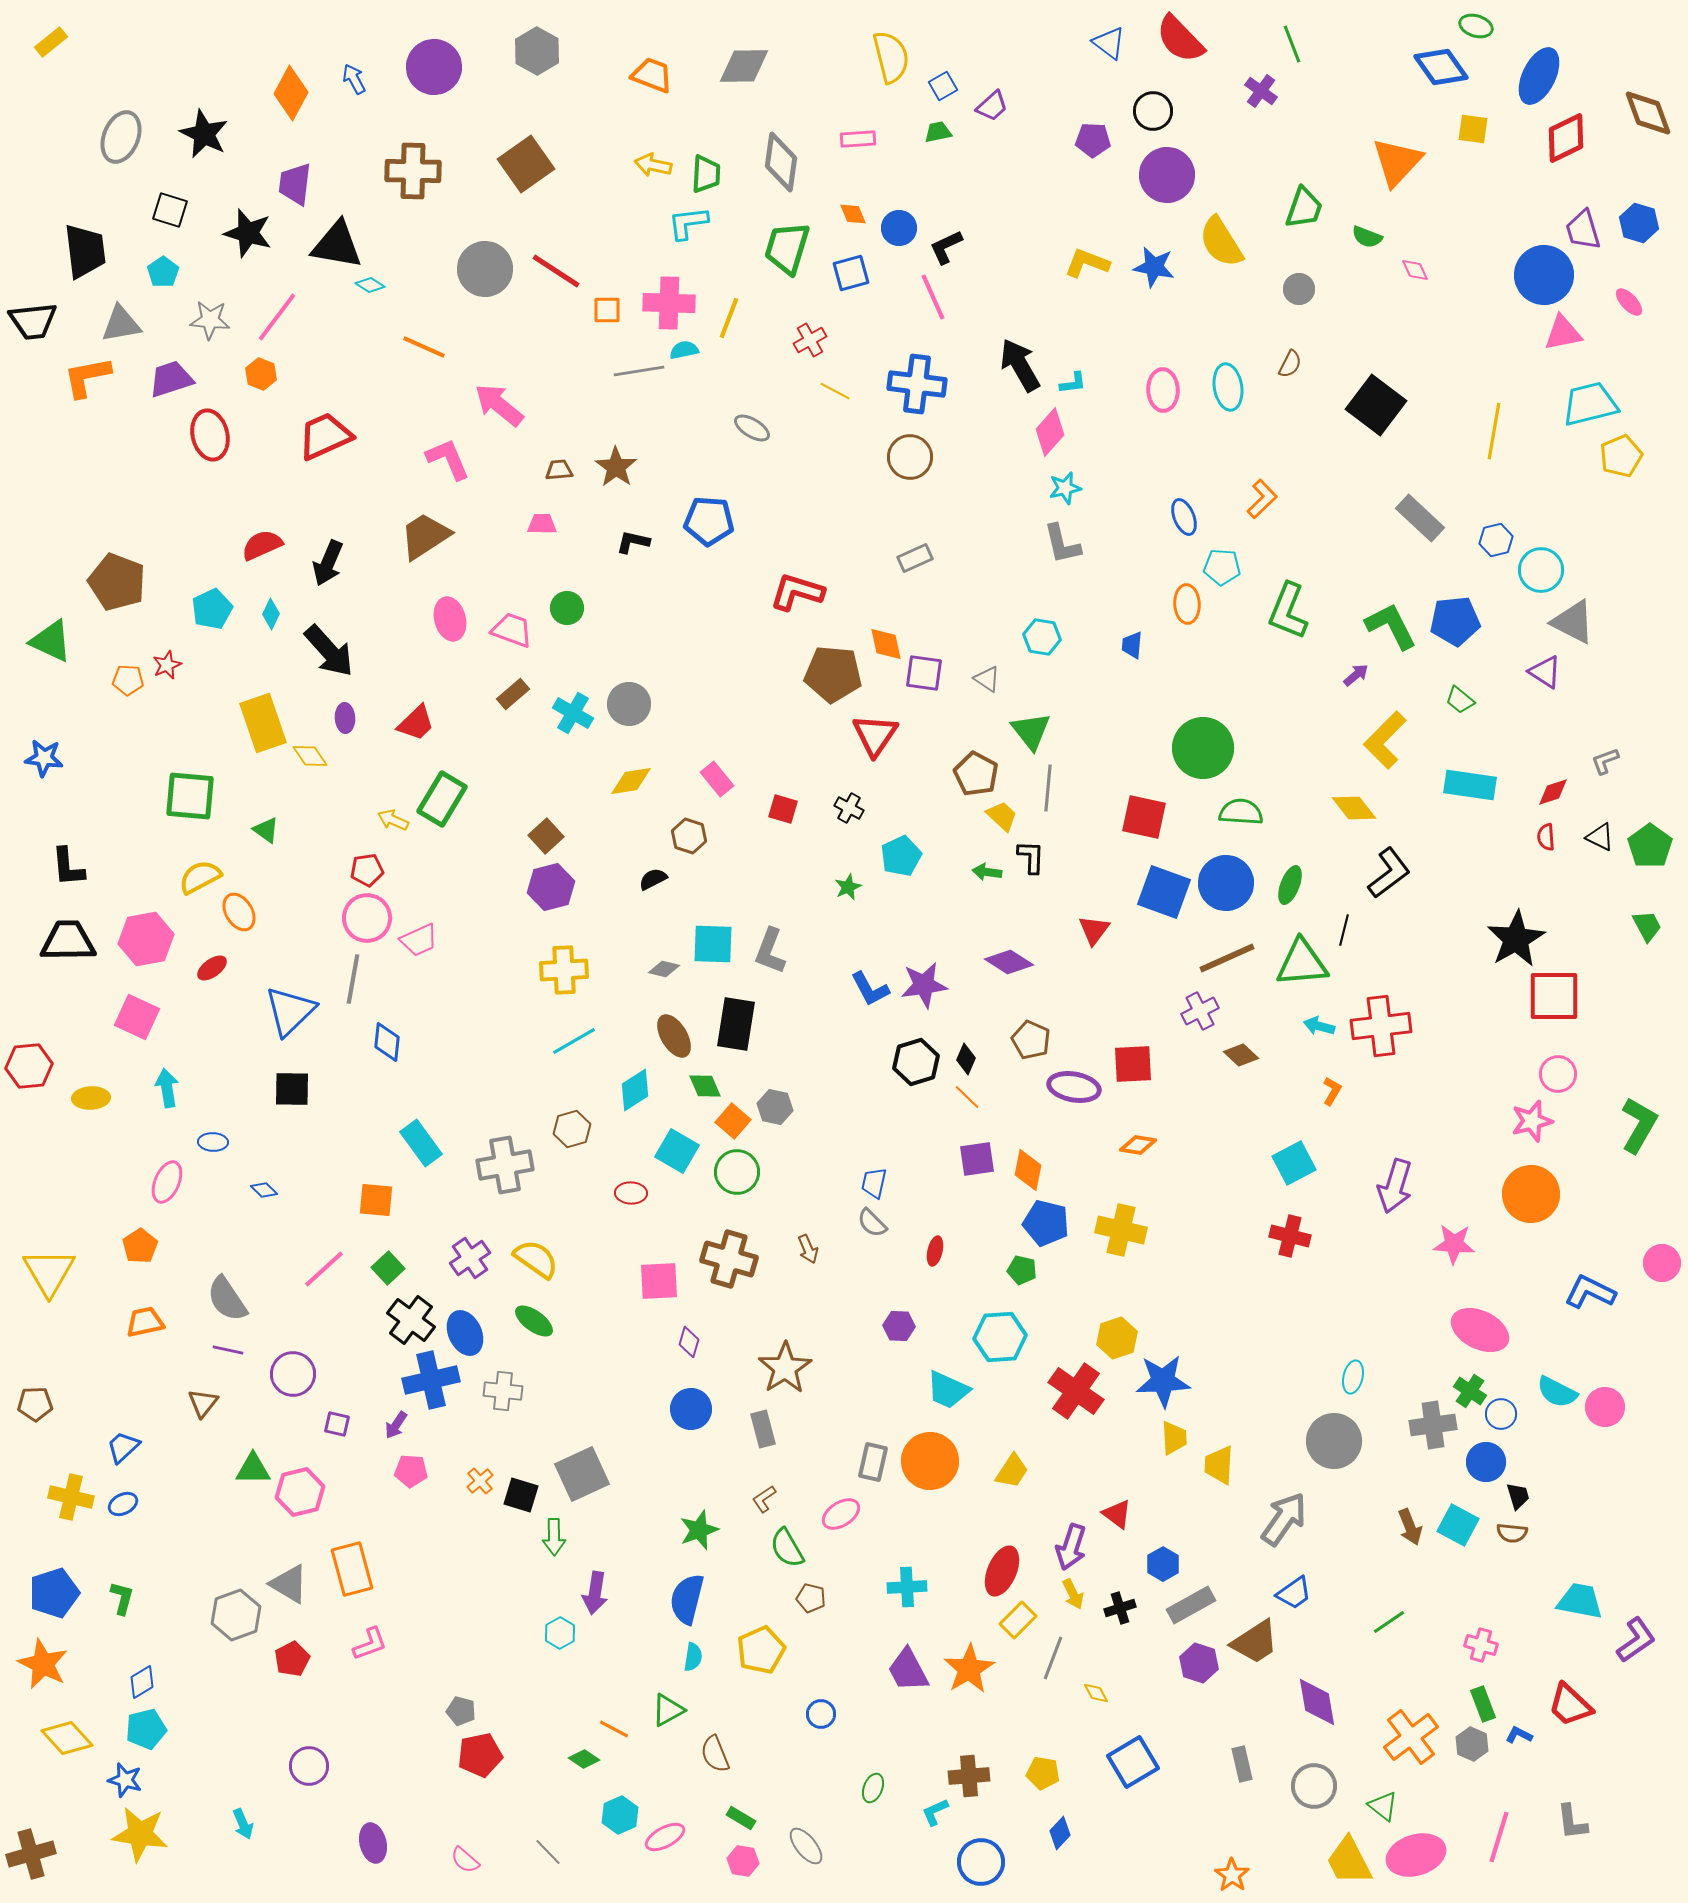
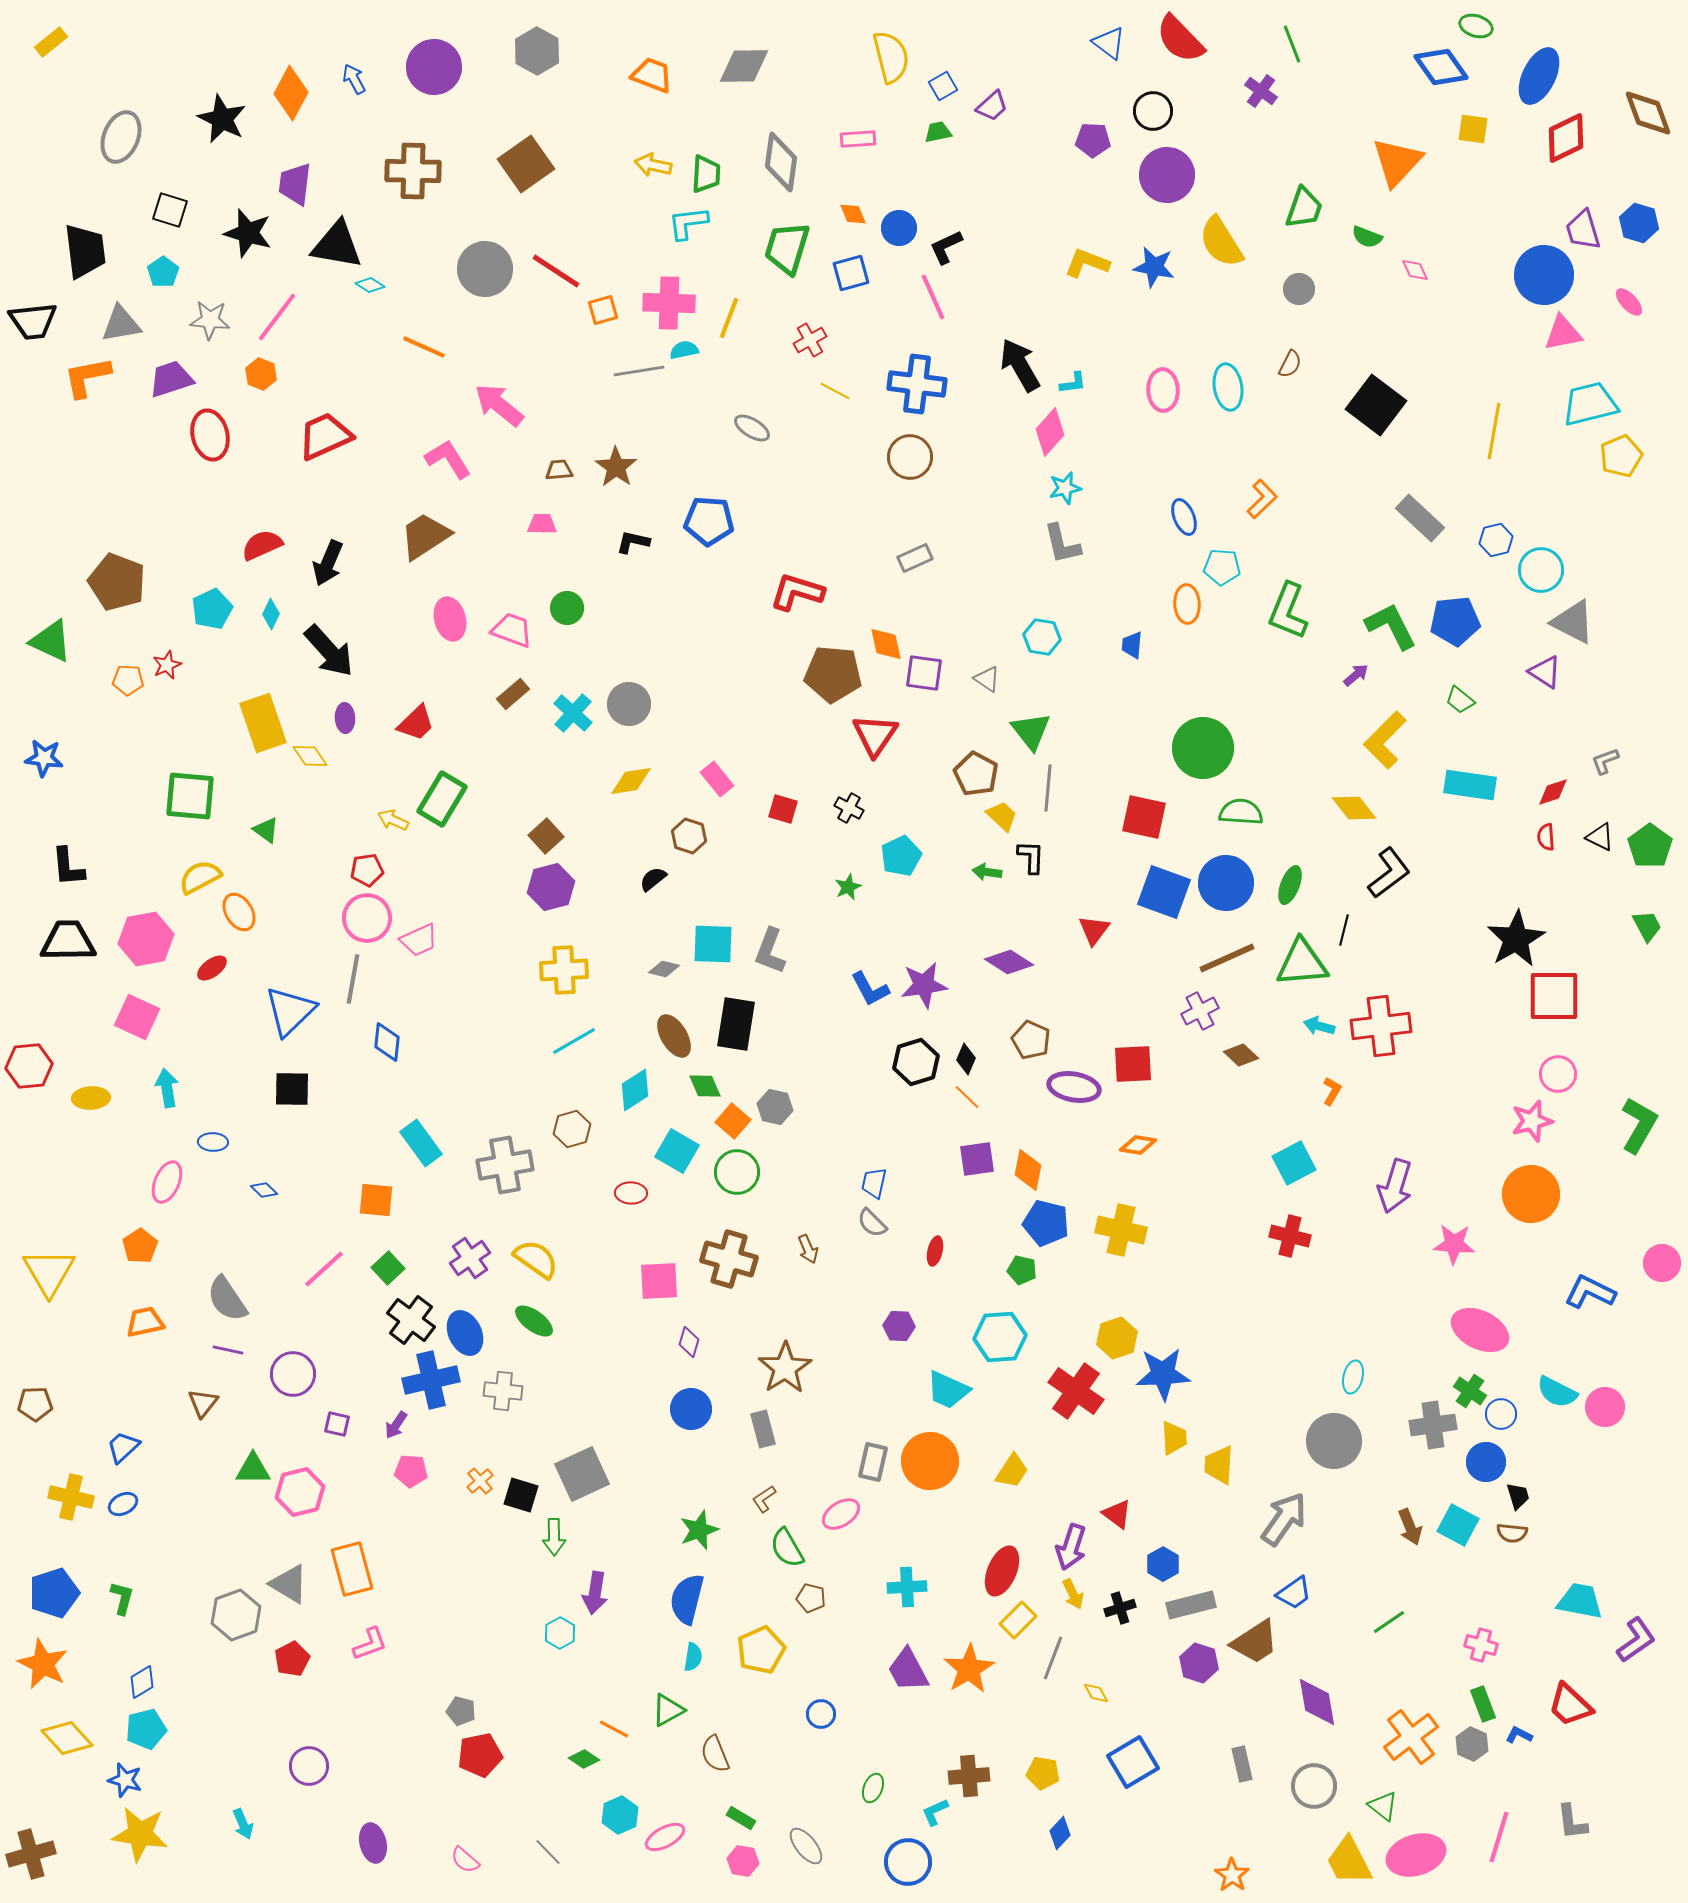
black star at (204, 134): moved 18 px right, 15 px up
orange square at (607, 310): moved 4 px left; rotated 16 degrees counterclockwise
pink L-shape at (448, 459): rotated 9 degrees counterclockwise
cyan cross at (573, 713): rotated 12 degrees clockwise
black semicircle at (653, 879): rotated 12 degrees counterclockwise
blue star at (1163, 1381): moved 7 px up
gray rectangle at (1191, 1605): rotated 15 degrees clockwise
blue circle at (981, 1862): moved 73 px left
